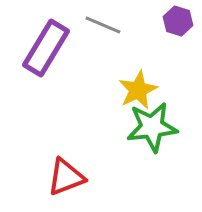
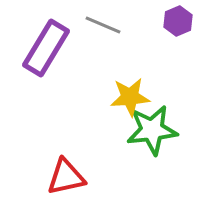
purple hexagon: rotated 20 degrees clockwise
yellow star: moved 8 px left, 7 px down; rotated 21 degrees clockwise
green star: moved 3 px down
red triangle: rotated 9 degrees clockwise
